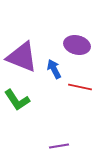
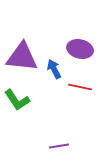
purple ellipse: moved 3 px right, 4 px down
purple triangle: rotated 16 degrees counterclockwise
